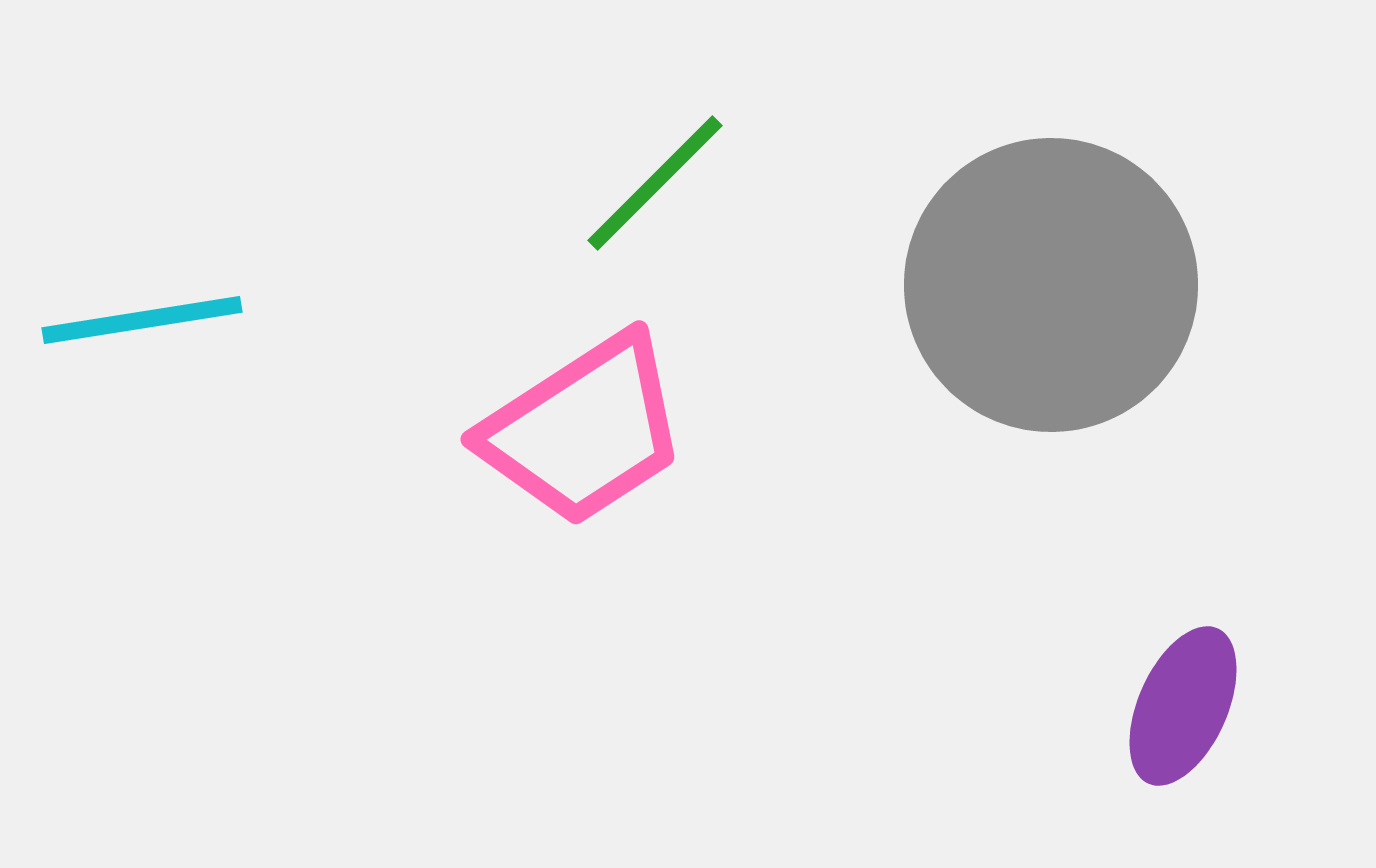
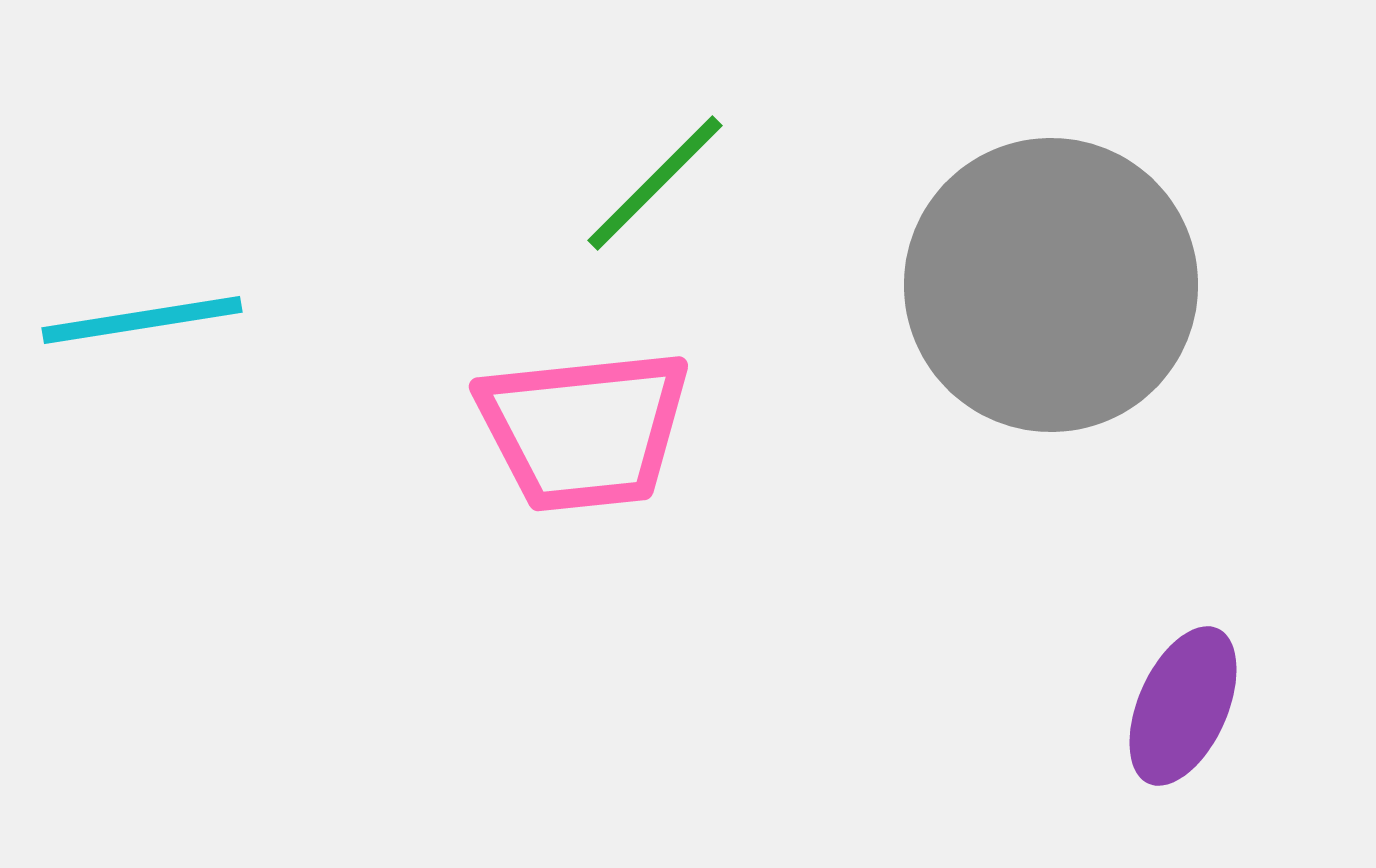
pink trapezoid: rotated 27 degrees clockwise
